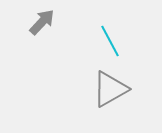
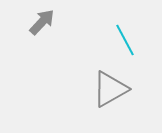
cyan line: moved 15 px right, 1 px up
